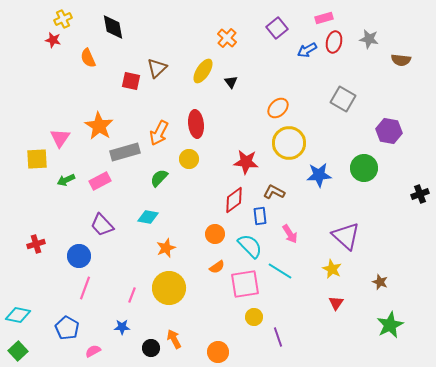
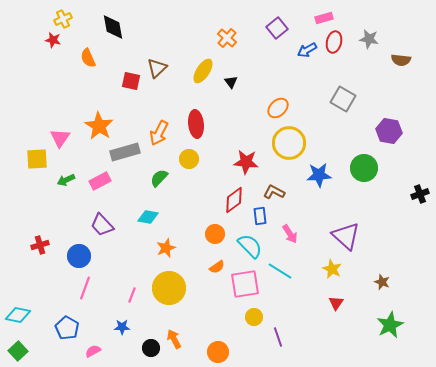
red cross at (36, 244): moved 4 px right, 1 px down
brown star at (380, 282): moved 2 px right
